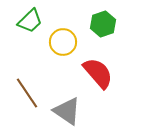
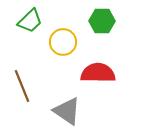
green hexagon: moved 1 px left, 3 px up; rotated 20 degrees clockwise
red semicircle: rotated 48 degrees counterclockwise
brown line: moved 5 px left, 7 px up; rotated 12 degrees clockwise
